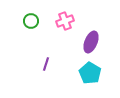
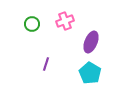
green circle: moved 1 px right, 3 px down
